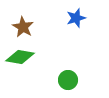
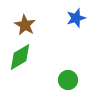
brown star: moved 2 px right, 2 px up
green diamond: rotated 40 degrees counterclockwise
